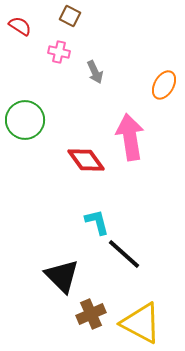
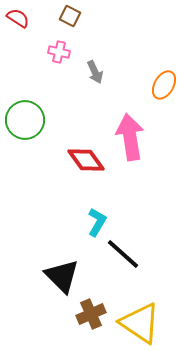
red semicircle: moved 2 px left, 8 px up
cyan L-shape: rotated 44 degrees clockwise
black line: moved 1 px left
yellow triangle: moved 1 px left; rotated 6 degrees clockwise
